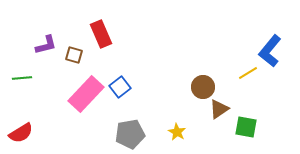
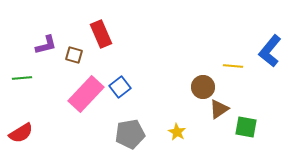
yellow line: moved 15 px left, 7 px up; rotated 36 degrees clockwise
